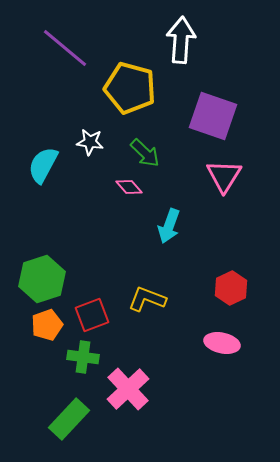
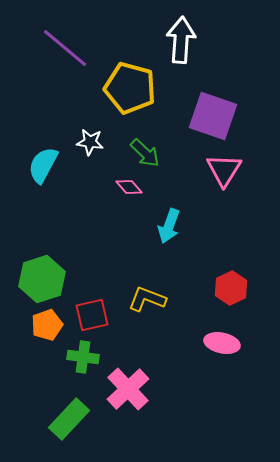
pink triangle: moved 6 px up
red square: rotated 8 degrees clockwise
